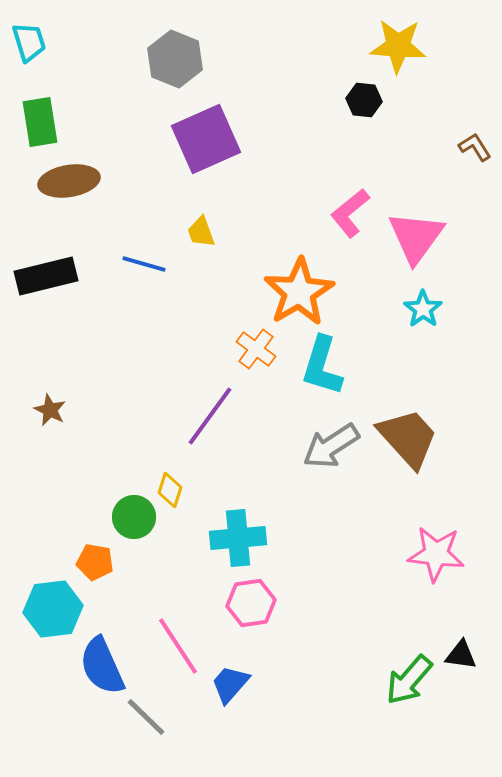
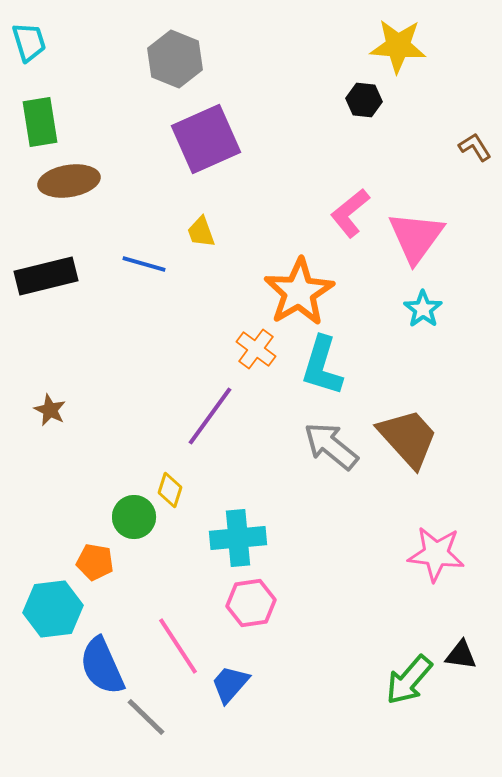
gray arrow: rotated 72 degrees clockwise
